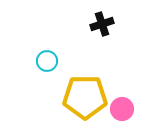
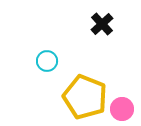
black cross: rotated 25 degrees counterclockwise
yellow pentagon: rotated 21 degrees clockwise
